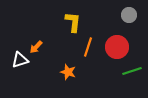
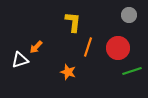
red circle: moved 1 px right, 1 px down
